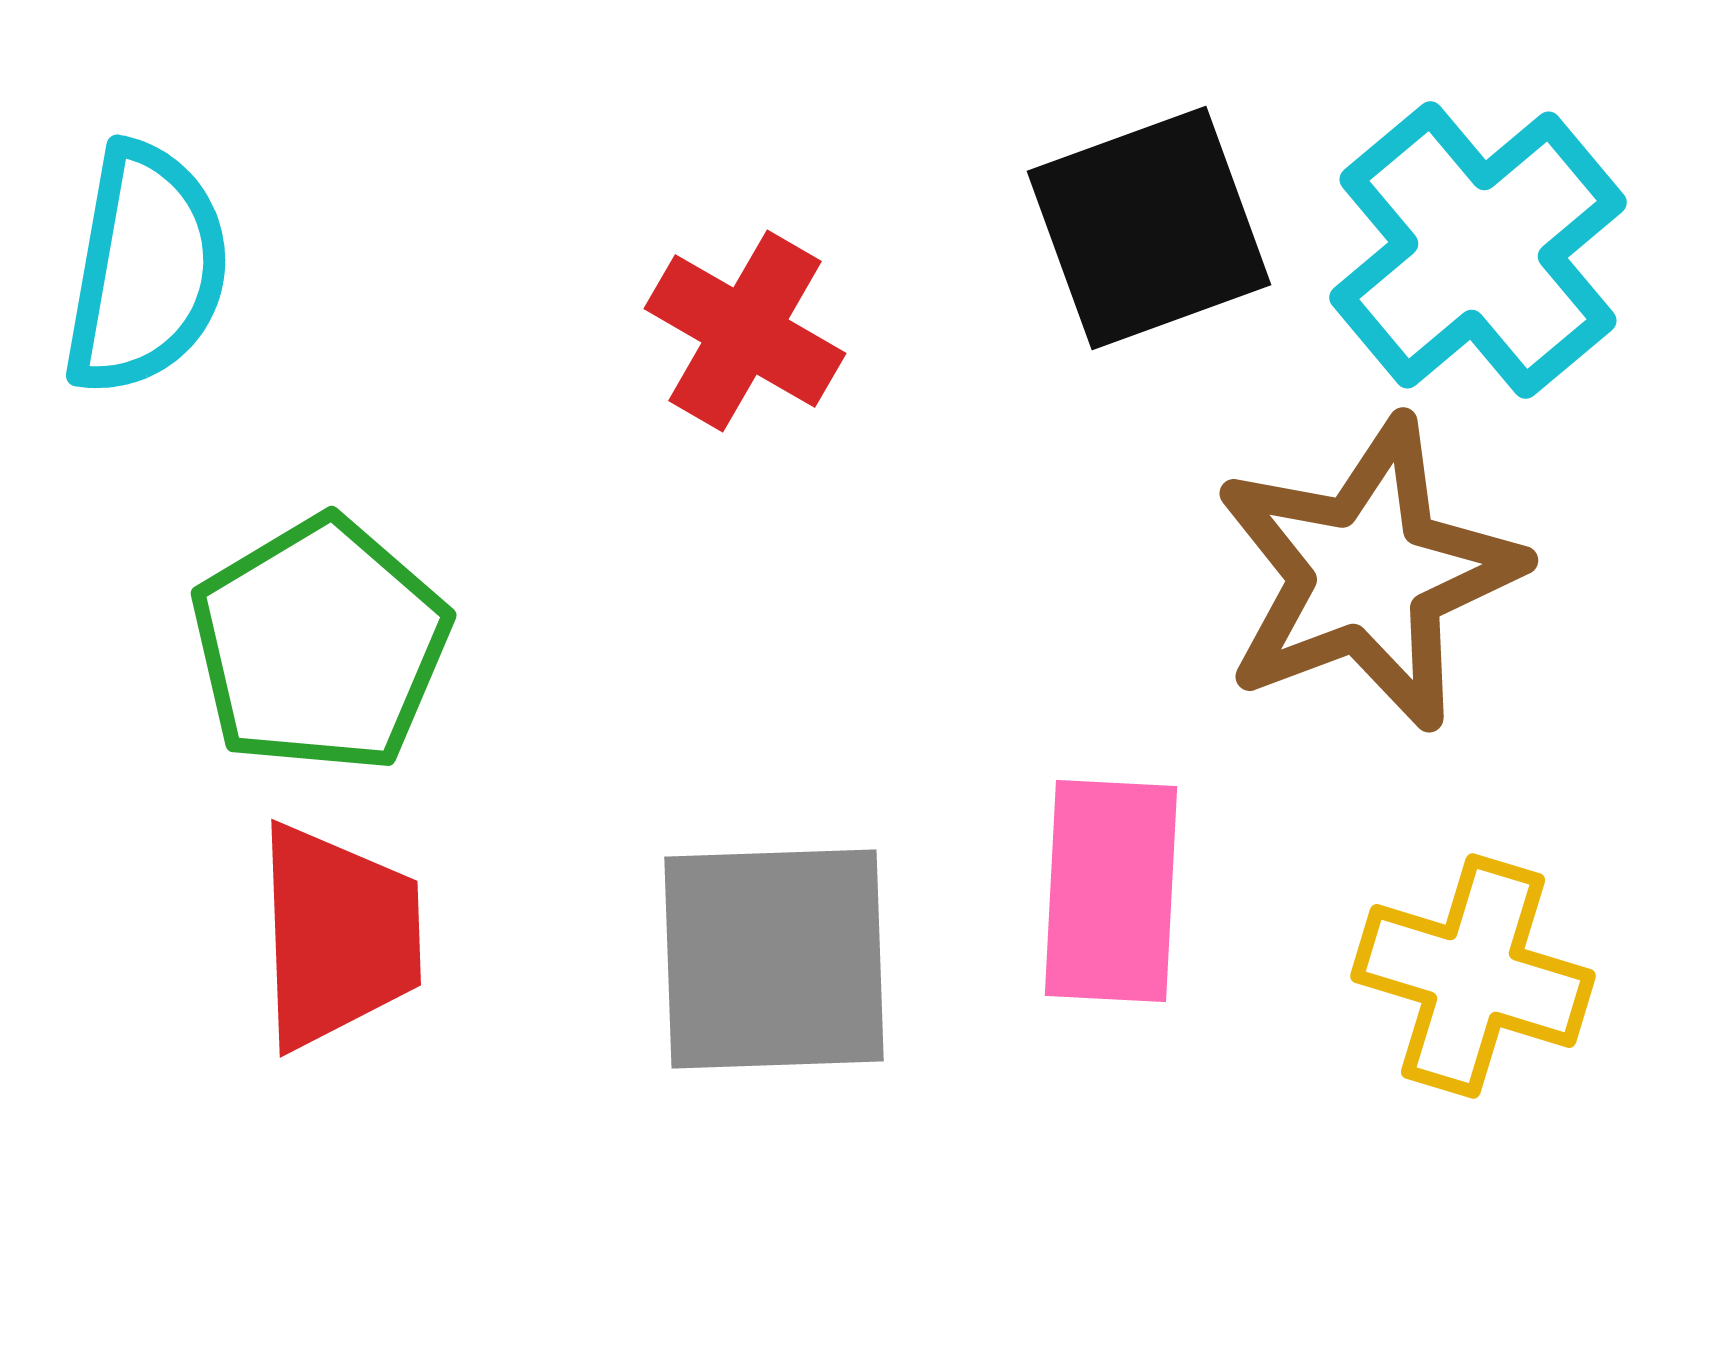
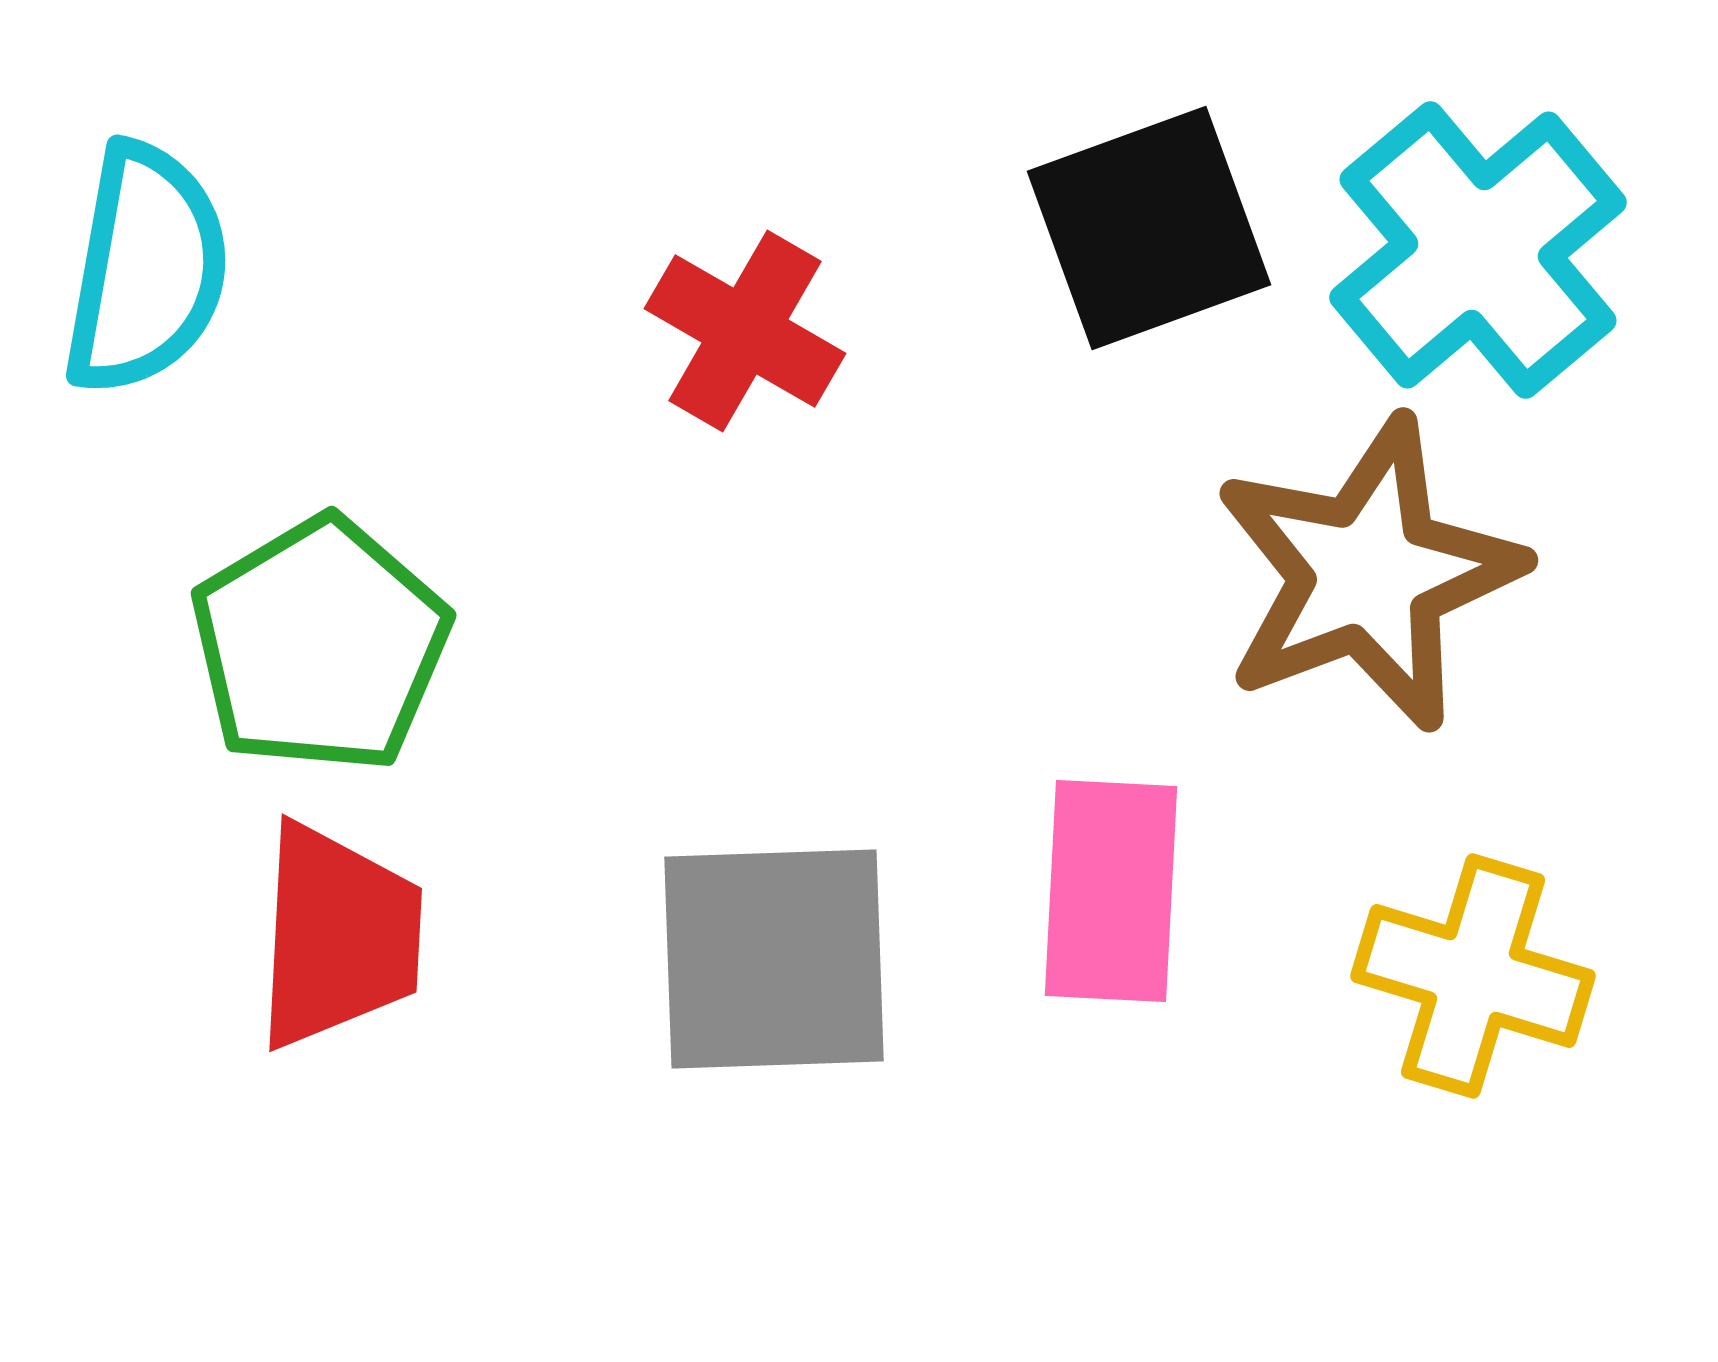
red trapezoid: rotated 5 degrees clockwise
